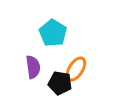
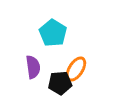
black pentagon: rotated 15 degrees counterclockwise
